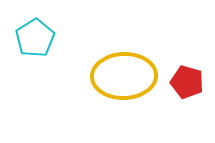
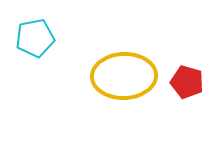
cyan pentagon: rotated 21 degrees clockwise
